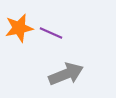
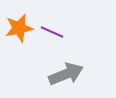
purple line: moved 1 px right, 1 px up
